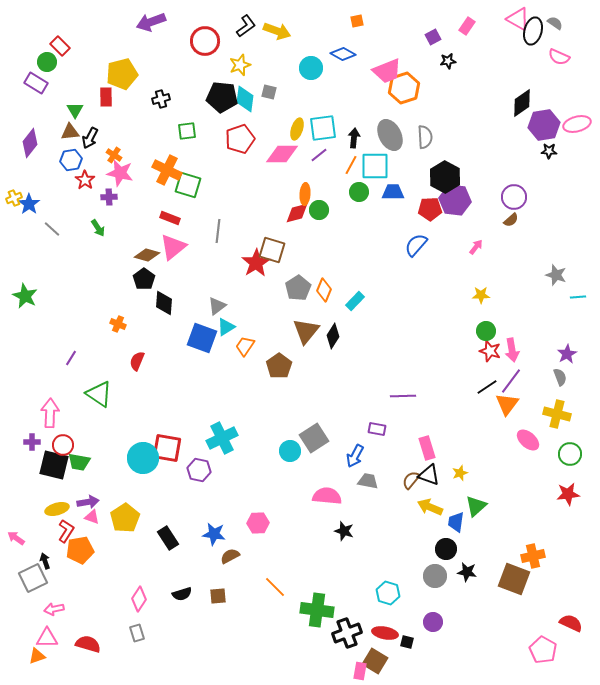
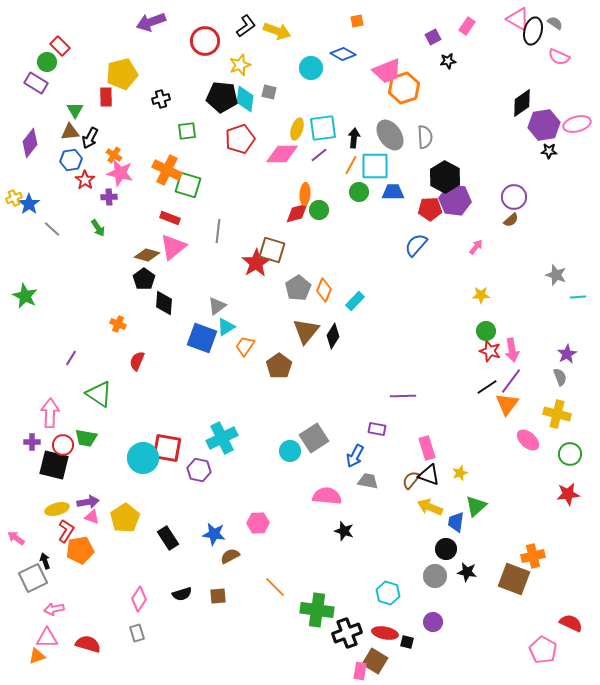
gray ellipse at (390, 135): rotated 8 degrees counterclockwise
green trapezoid at (79, 462): moved 7 px right, 24 px up
